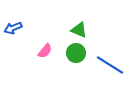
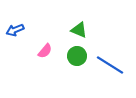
blue arrow: moved 2 px right, 2 px down
green circle: moved 1 px right, 3 px down
